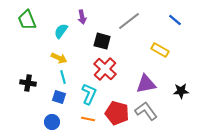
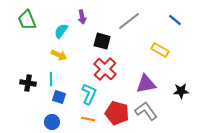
yellow arrow: moved 3 px up
cyan line: moved 12 px left, 2 px down; rotated 16 degrees clockwise
